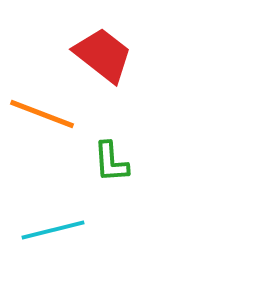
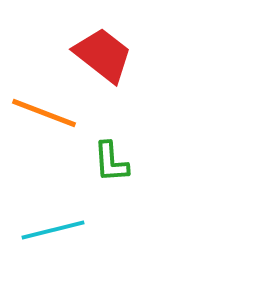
orange line: moved 2 px right, 1 px up
